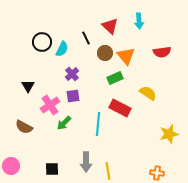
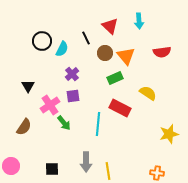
black circle: moved 1 px up
green arrow: rotated 84 degrees counterclockwise
brown semicircle: rotated 84 degrees counterclockwise
